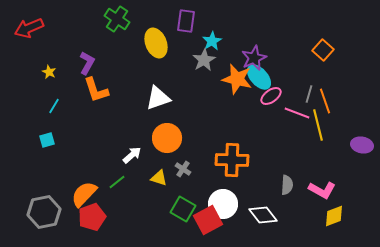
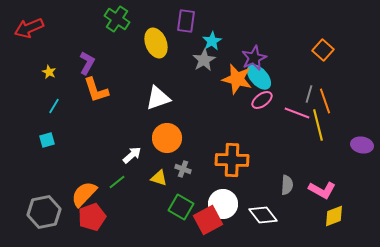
pink ellipse: moved 9 px left, 4 px down
gray cross: rotated 14 degrees counterclockwise
green square: moved 2 px left, 2 px up
